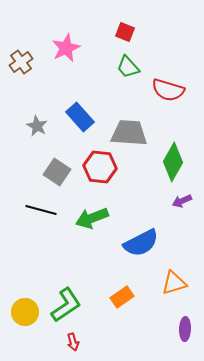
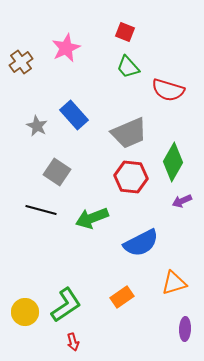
blue rectangle: moved 6 px left, 2 px up
gray trapezoid: rotated 153 degrees clockwise
red hexagon: moved 31 px right, 10 px down
